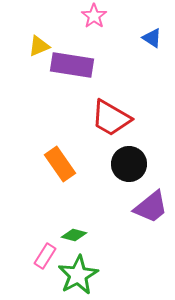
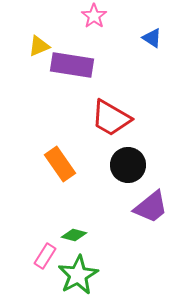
black circle: moved 1 px left, 1 px down
